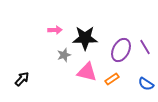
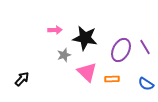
black star: rotated 10 degrees clockwise
pink triangle: rotated 30 degrees clockwise
orange rectangle: rotated 32 degrees clockwise
